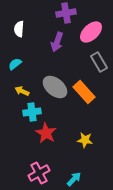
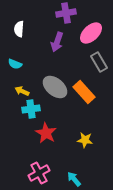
pink ellipse: moved 1 px down
cyan semicircle: rotated 120 degrees counterclockwise
cyan cross: moved 1 px left, 3 px up
cyan arrow: rotated 84 degrees counterclockwise
